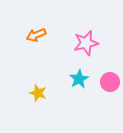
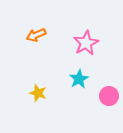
pink star: rotated 15 degrees counterclockwise
pink circle: moved 1 px left, 14 px down
